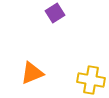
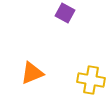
purple square: moved 10 px right; rotated 30 degrees counterclockwise
